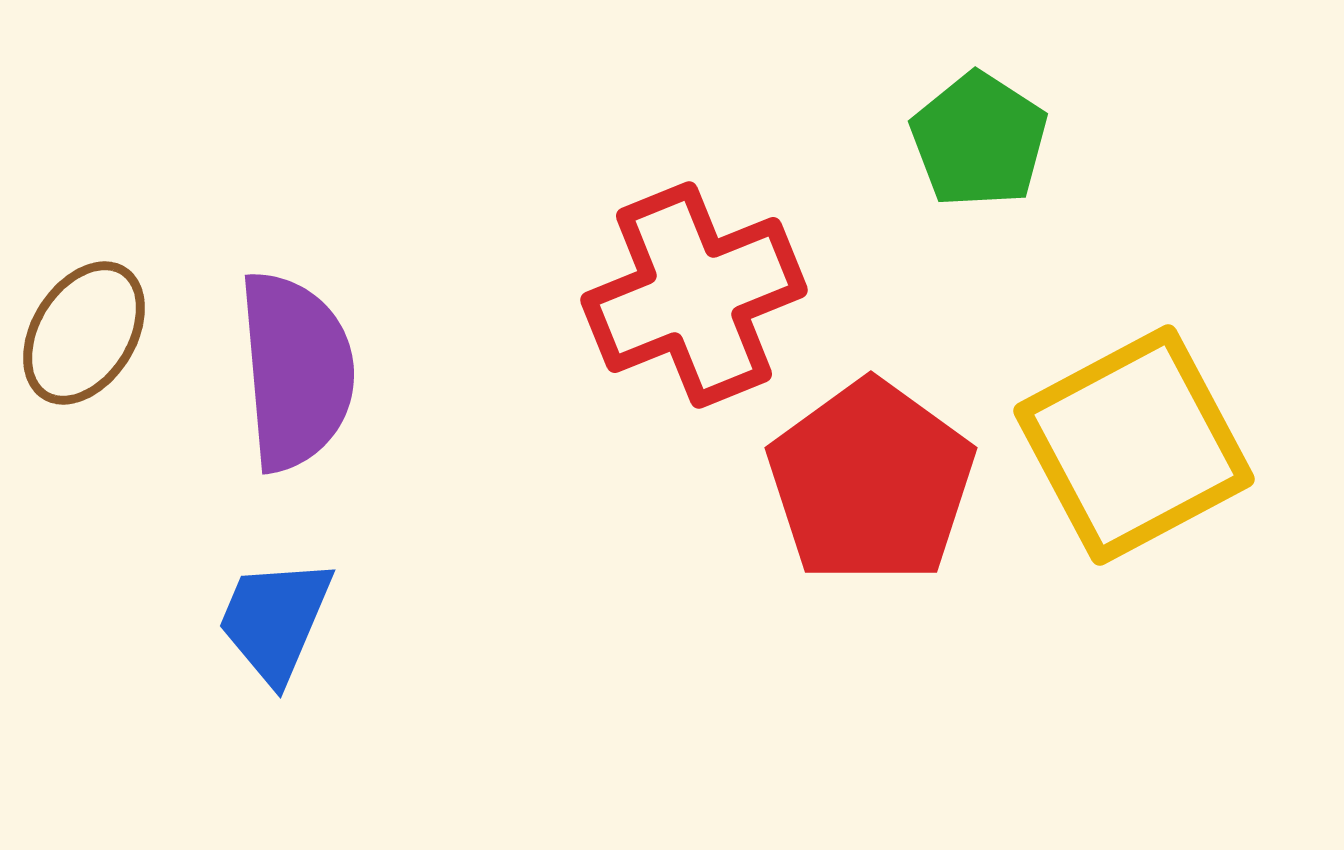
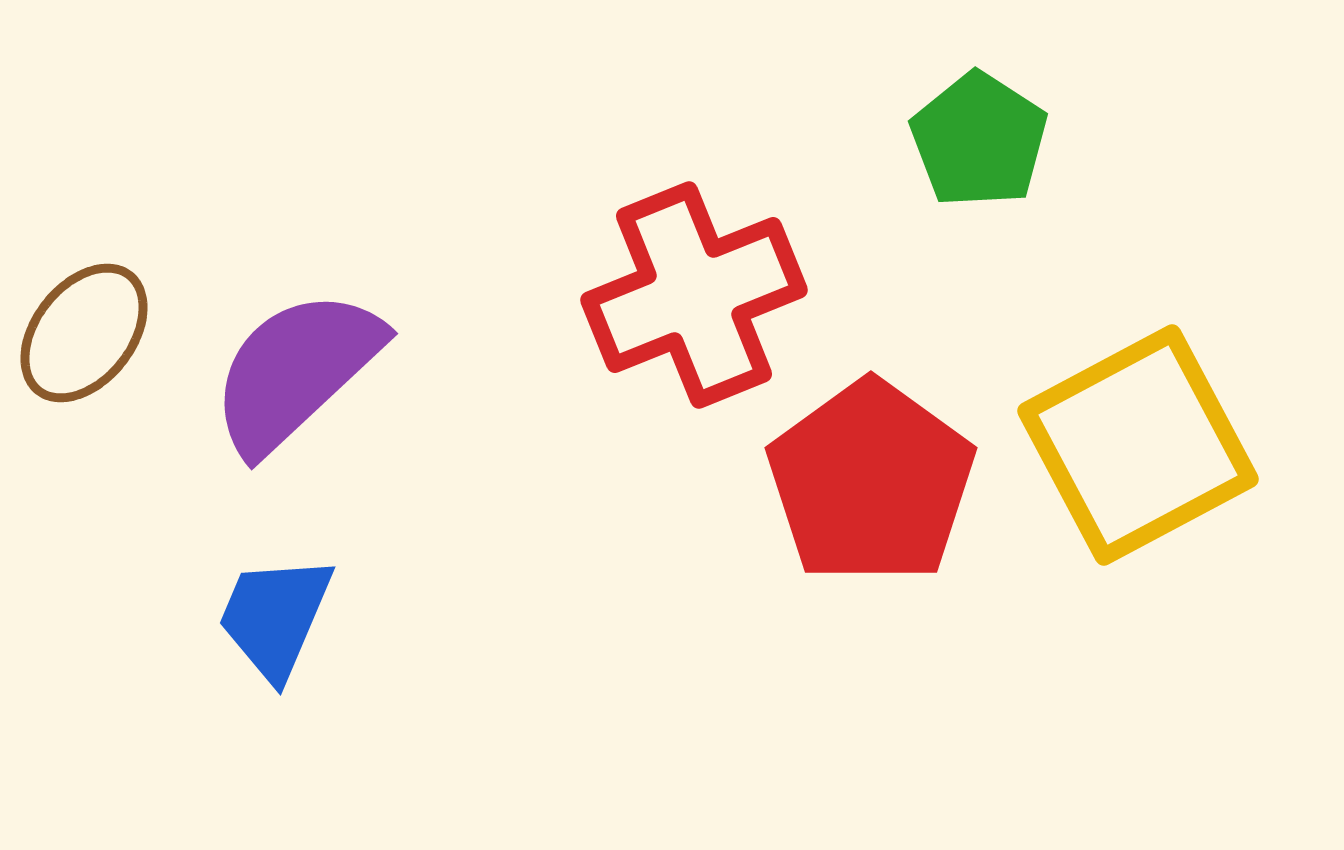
brown ellipse: rotated 6 degrees clockwise
purple semicircle: rotated 128 degrees counterclockwise
yellow square: moved 4 px right
blue trapezoid: moved 3 px up
